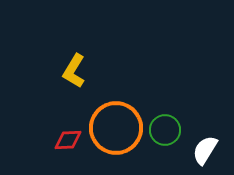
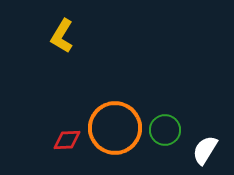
yellow L-shape: moved 12 px left, 35 px up
orange circle: moved 1 px left
red diamond: moved 1 px left
